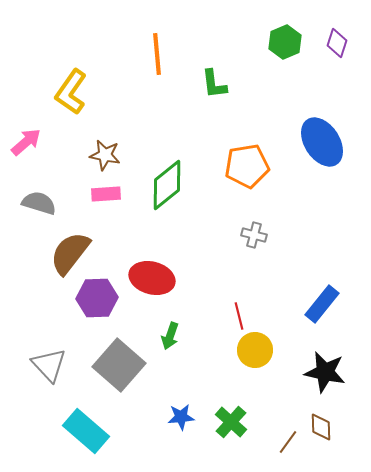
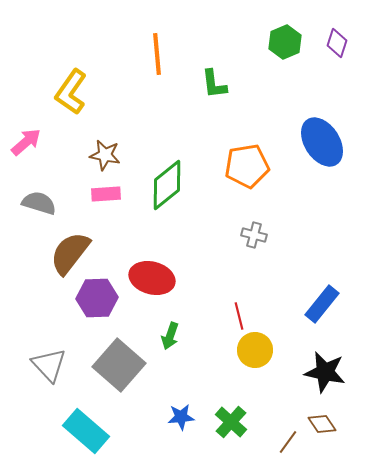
brown diamond: moved 1 px right, 3 px up; rotated 32 degrees counterclockwise
